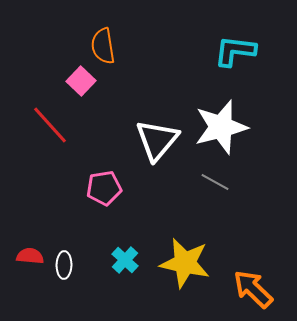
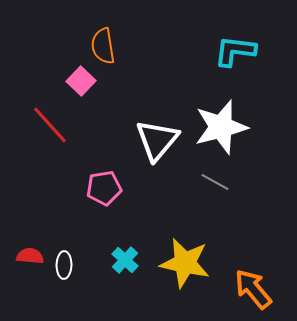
orange arrow: rotated 6 degrees clockwise
